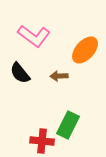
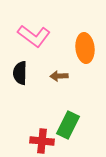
orange ellipse: moved 2 px up; rotated 48 degrees counterclockwise
black semicircle: rotated 40 degrees clockwise
